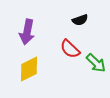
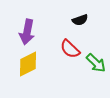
yellow diamond: moved 1 px left, 5 px up
